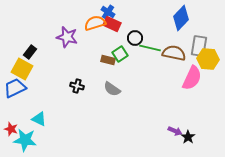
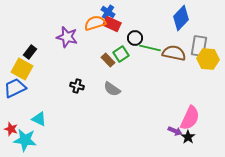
green square: moved 1 px right
brown rectangle: rotated 32 degrees clockwise
pink semicircle: moved 2 px left, 40 px down
